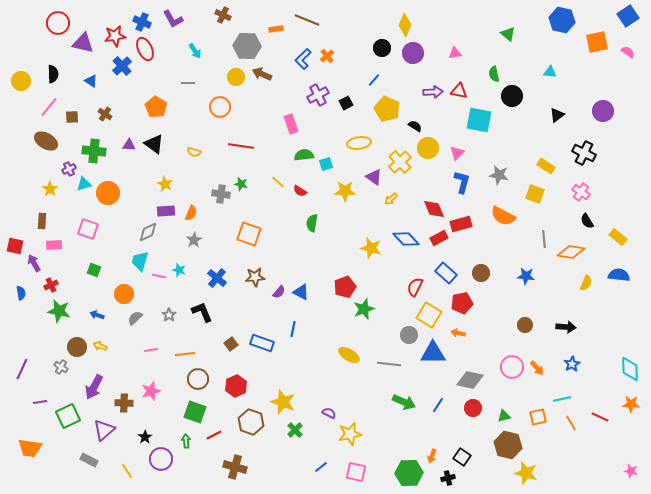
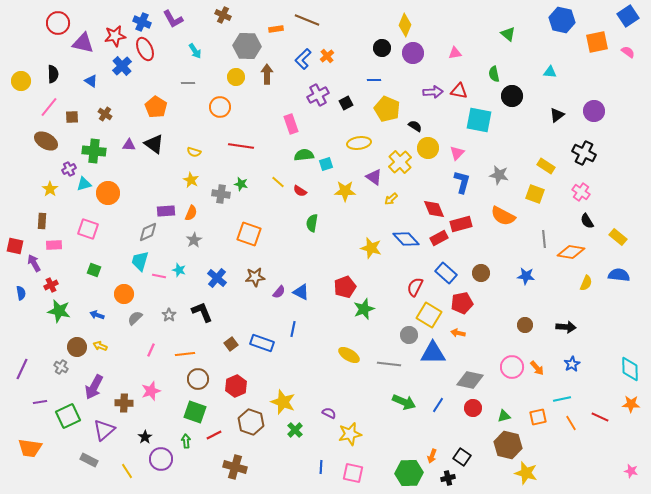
brown arrow at (262, 74): moved 5 px right; rotated 66 degrees clockwise
blue line at (374, 80): rotated 48 degrees clockwise
purple circle at (603, 111): moved 9 px left
yellow star at (165, 184): moved 26 px right, 4 px up
pink line at (151, 350): rotated 56 degrees counterclockwise
blue line at (321, 467): rotated 48 degrees counterclockwise
pink square at (356, 472): moved 3 px left, 1 px down
